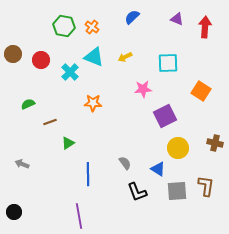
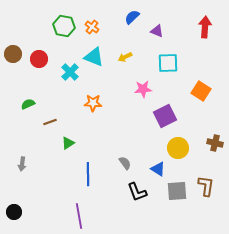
purple triangle: moved 20 px left, 12 px down
red circle: moved 2 px left, 1 px up
gray arrow: rotated 104 degrees counterclockwise
